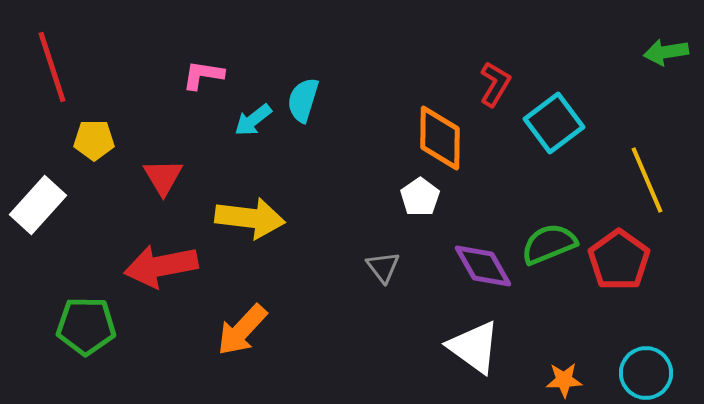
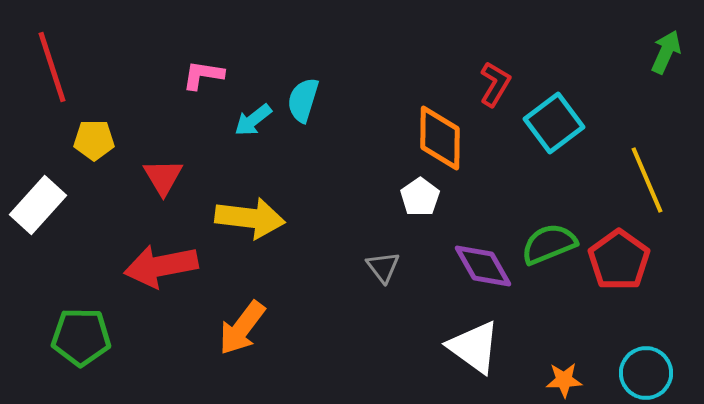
green arrow: rotated 123 degrees clockwise
green pentagon: moved 5 px left, 11 px down
orange arrow: moved 2 px up; rotated 6 degrees counterclockwise
